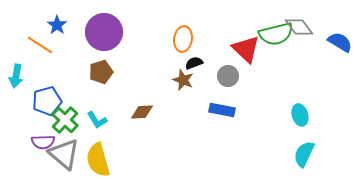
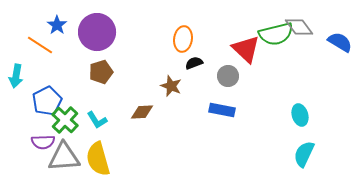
purple circle: moved 7 px left
brown star: moved 12 px left, 6 px down
blue pentagon: rotated 12 degrees counterclockwise
gray triangle: moved 3 px down; rotated 44 degrees counterclockwise
yellow semicircle: moved 1 px up
